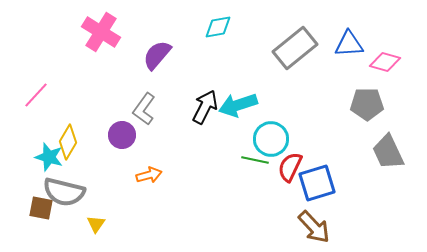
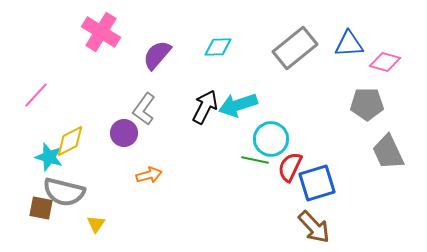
cyan diamond: moved 20 px down; rotated 8 degrees clockwise
purple circle: moved 2 px right, 2 px up
yellow diamond: moved 2 px right, 1 px up; rotated 32 degrees clockwise
